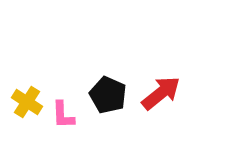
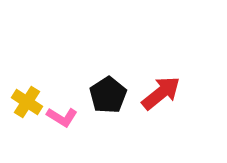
black pentagon: rotated 15 degrees clockwise
pink L-shape: moved 1 px left, 2 px down; rotated 56 degrees counterclockwise
